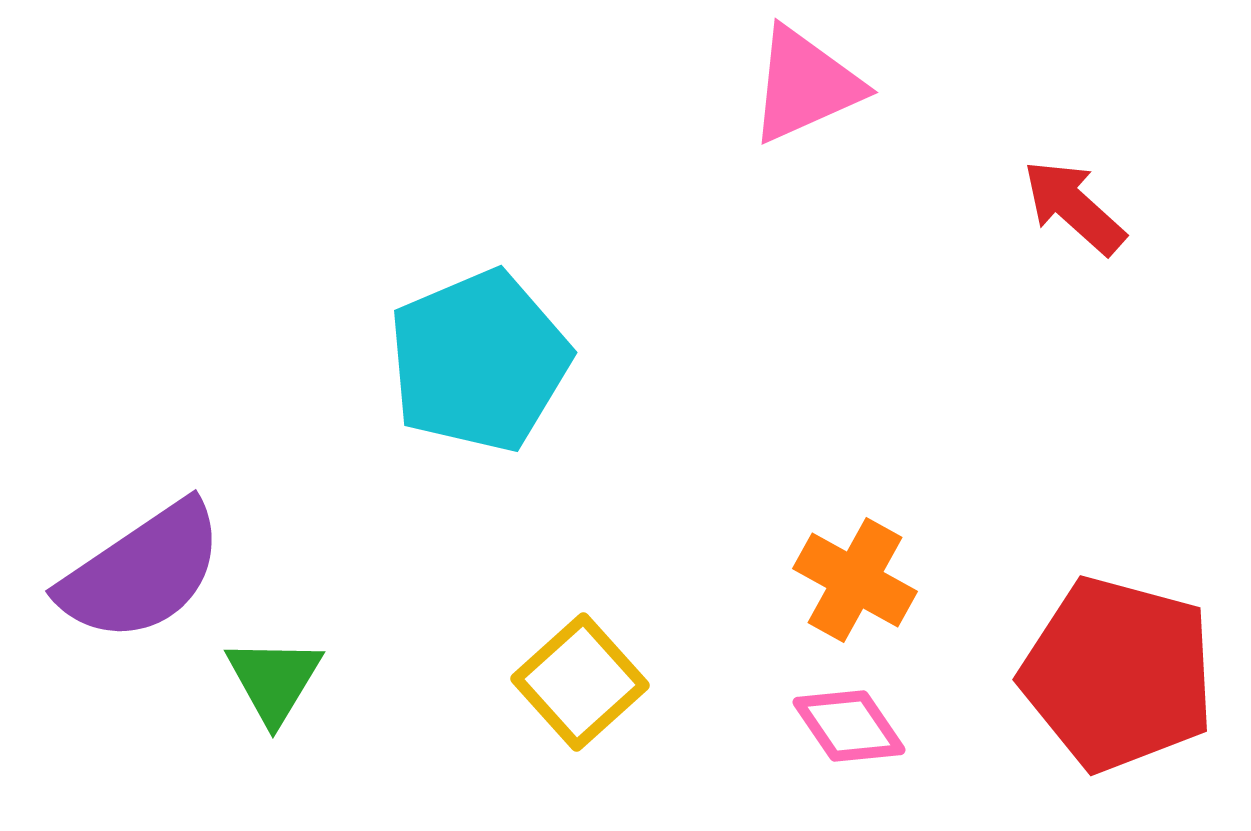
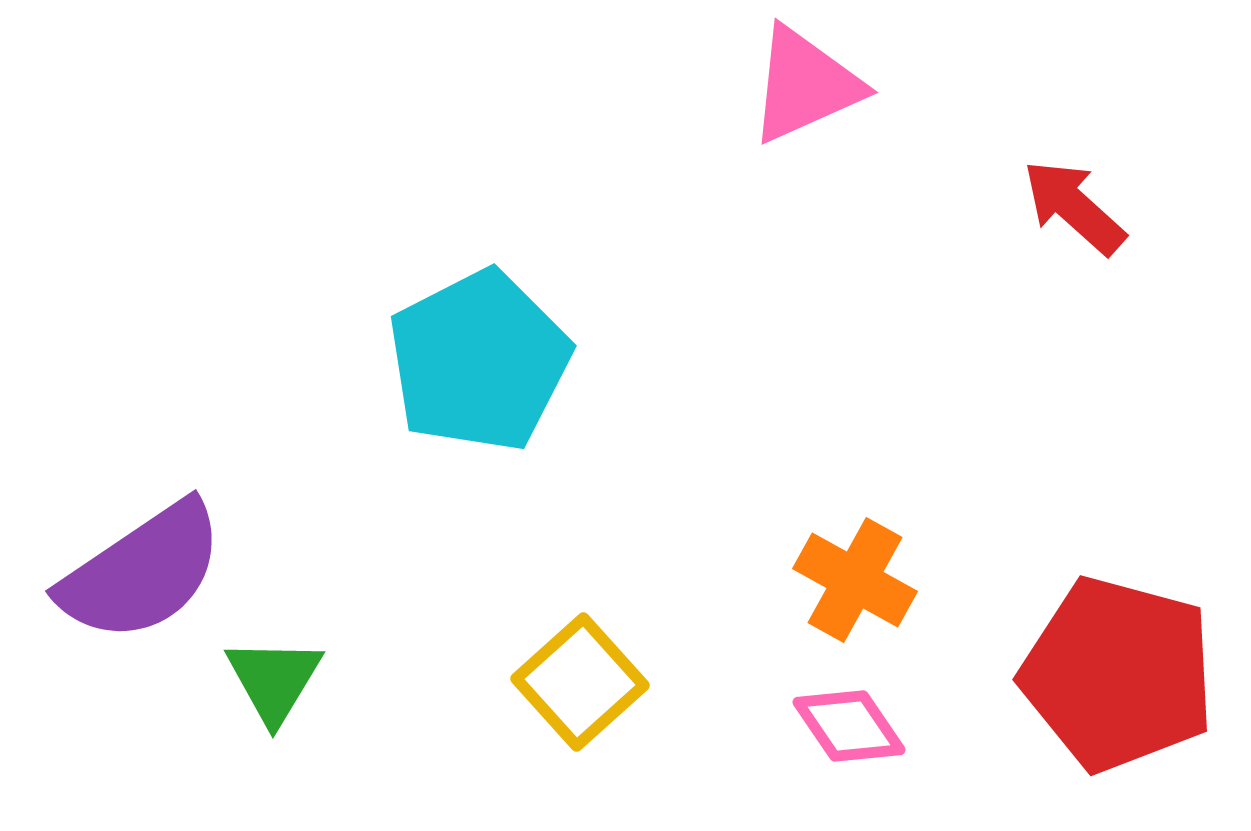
cyan pentagon: rotated 4 degrees counterclockwise
